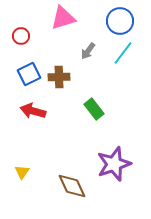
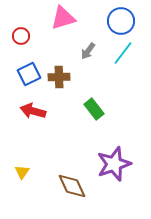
blue circle: moved 1 px right
